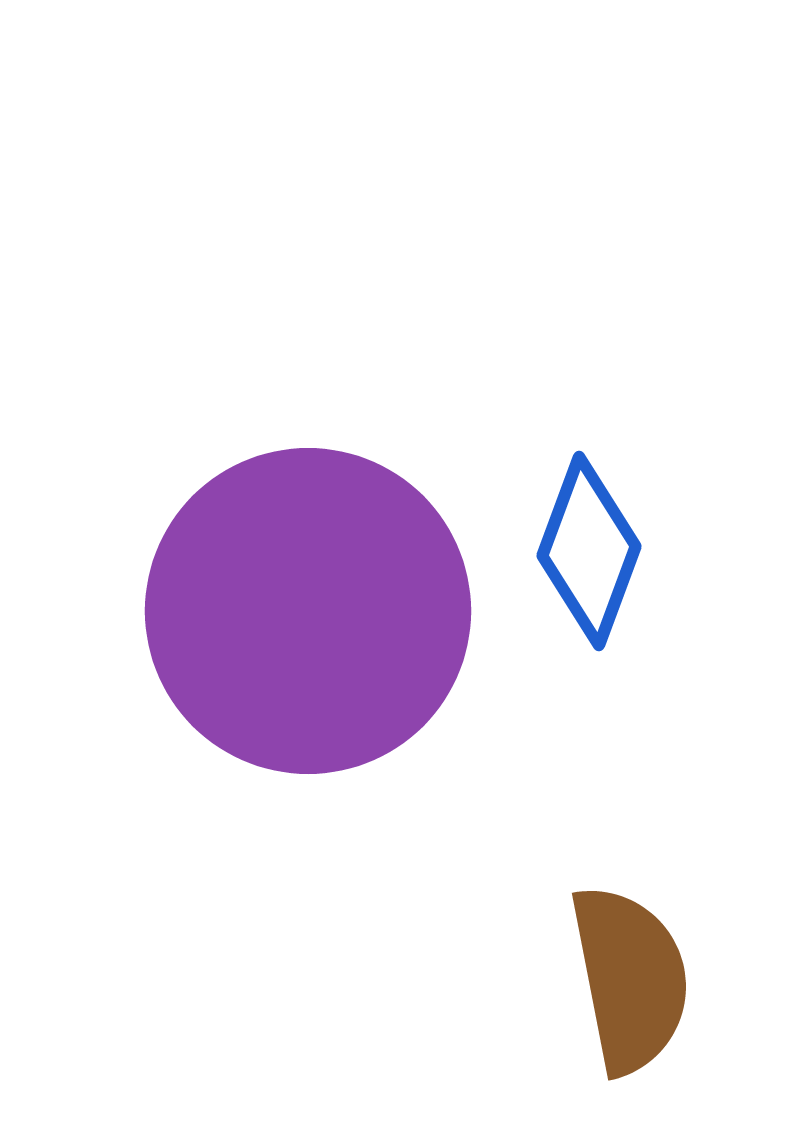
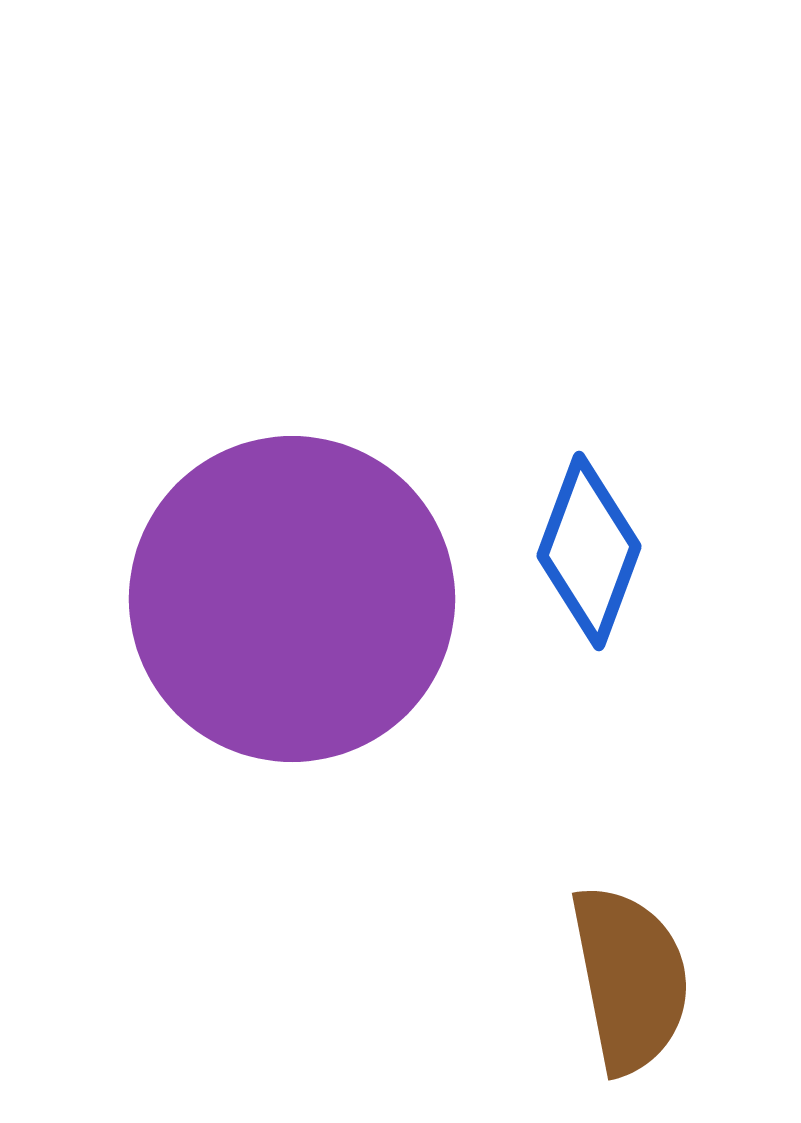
purple circle: moved 16 px left, 12 px up
